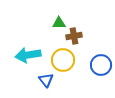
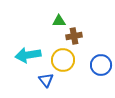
green triangle: moved 2 px up
